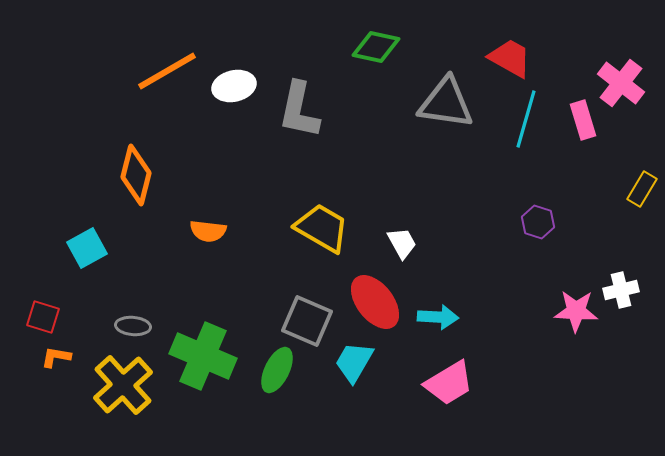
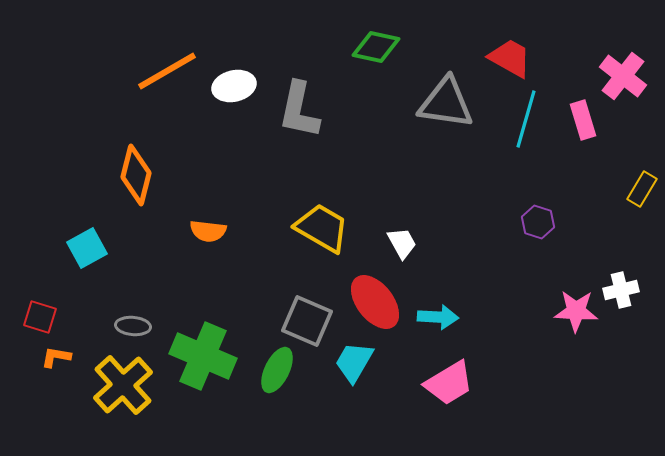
pink cross: moved 2 px right, 7 px up
red square: moved 3 px left
